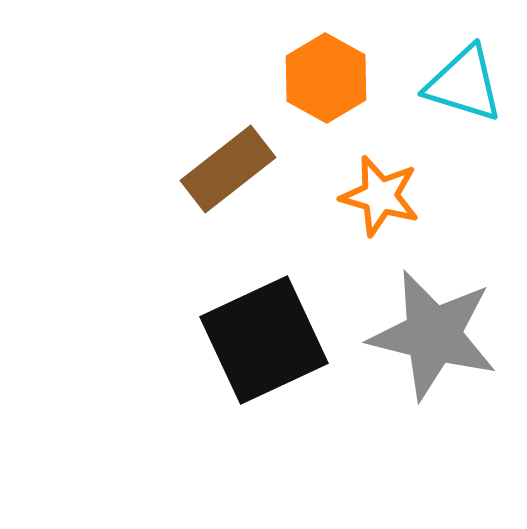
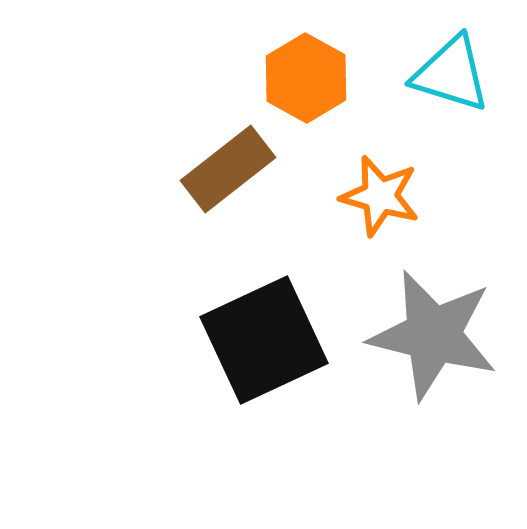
orange hexagon: moved 20 px left
cyan triangle: moved 13 px left, 10 px up
